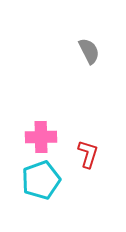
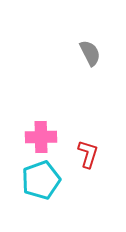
gray semicircle: moved 1 px right, 2 px down
